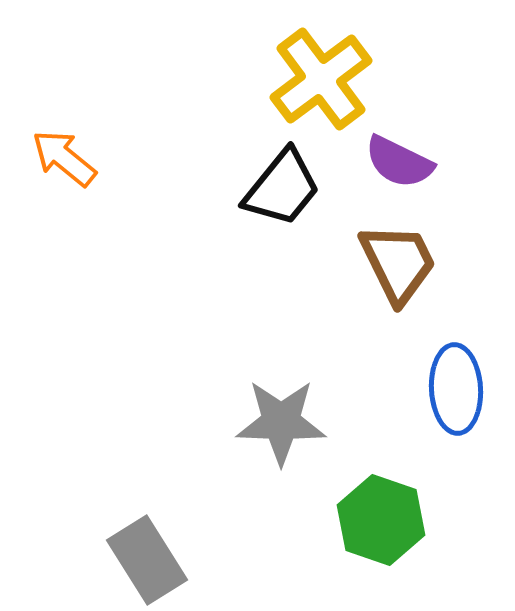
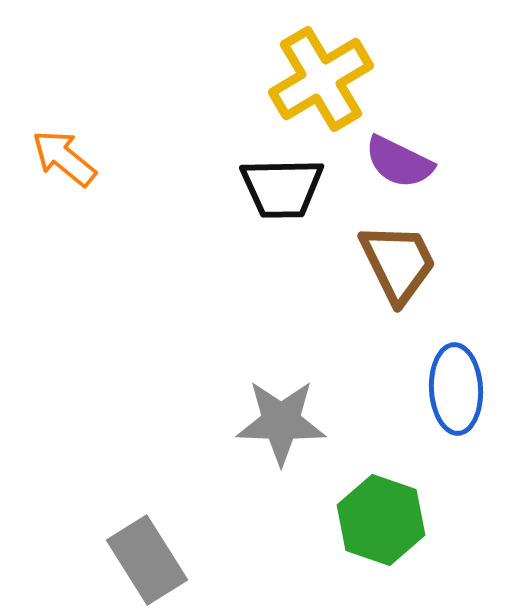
yellow cross: rotated 6 degrees clockwise
black trapezoid: rotated 50 degrees clockwise
